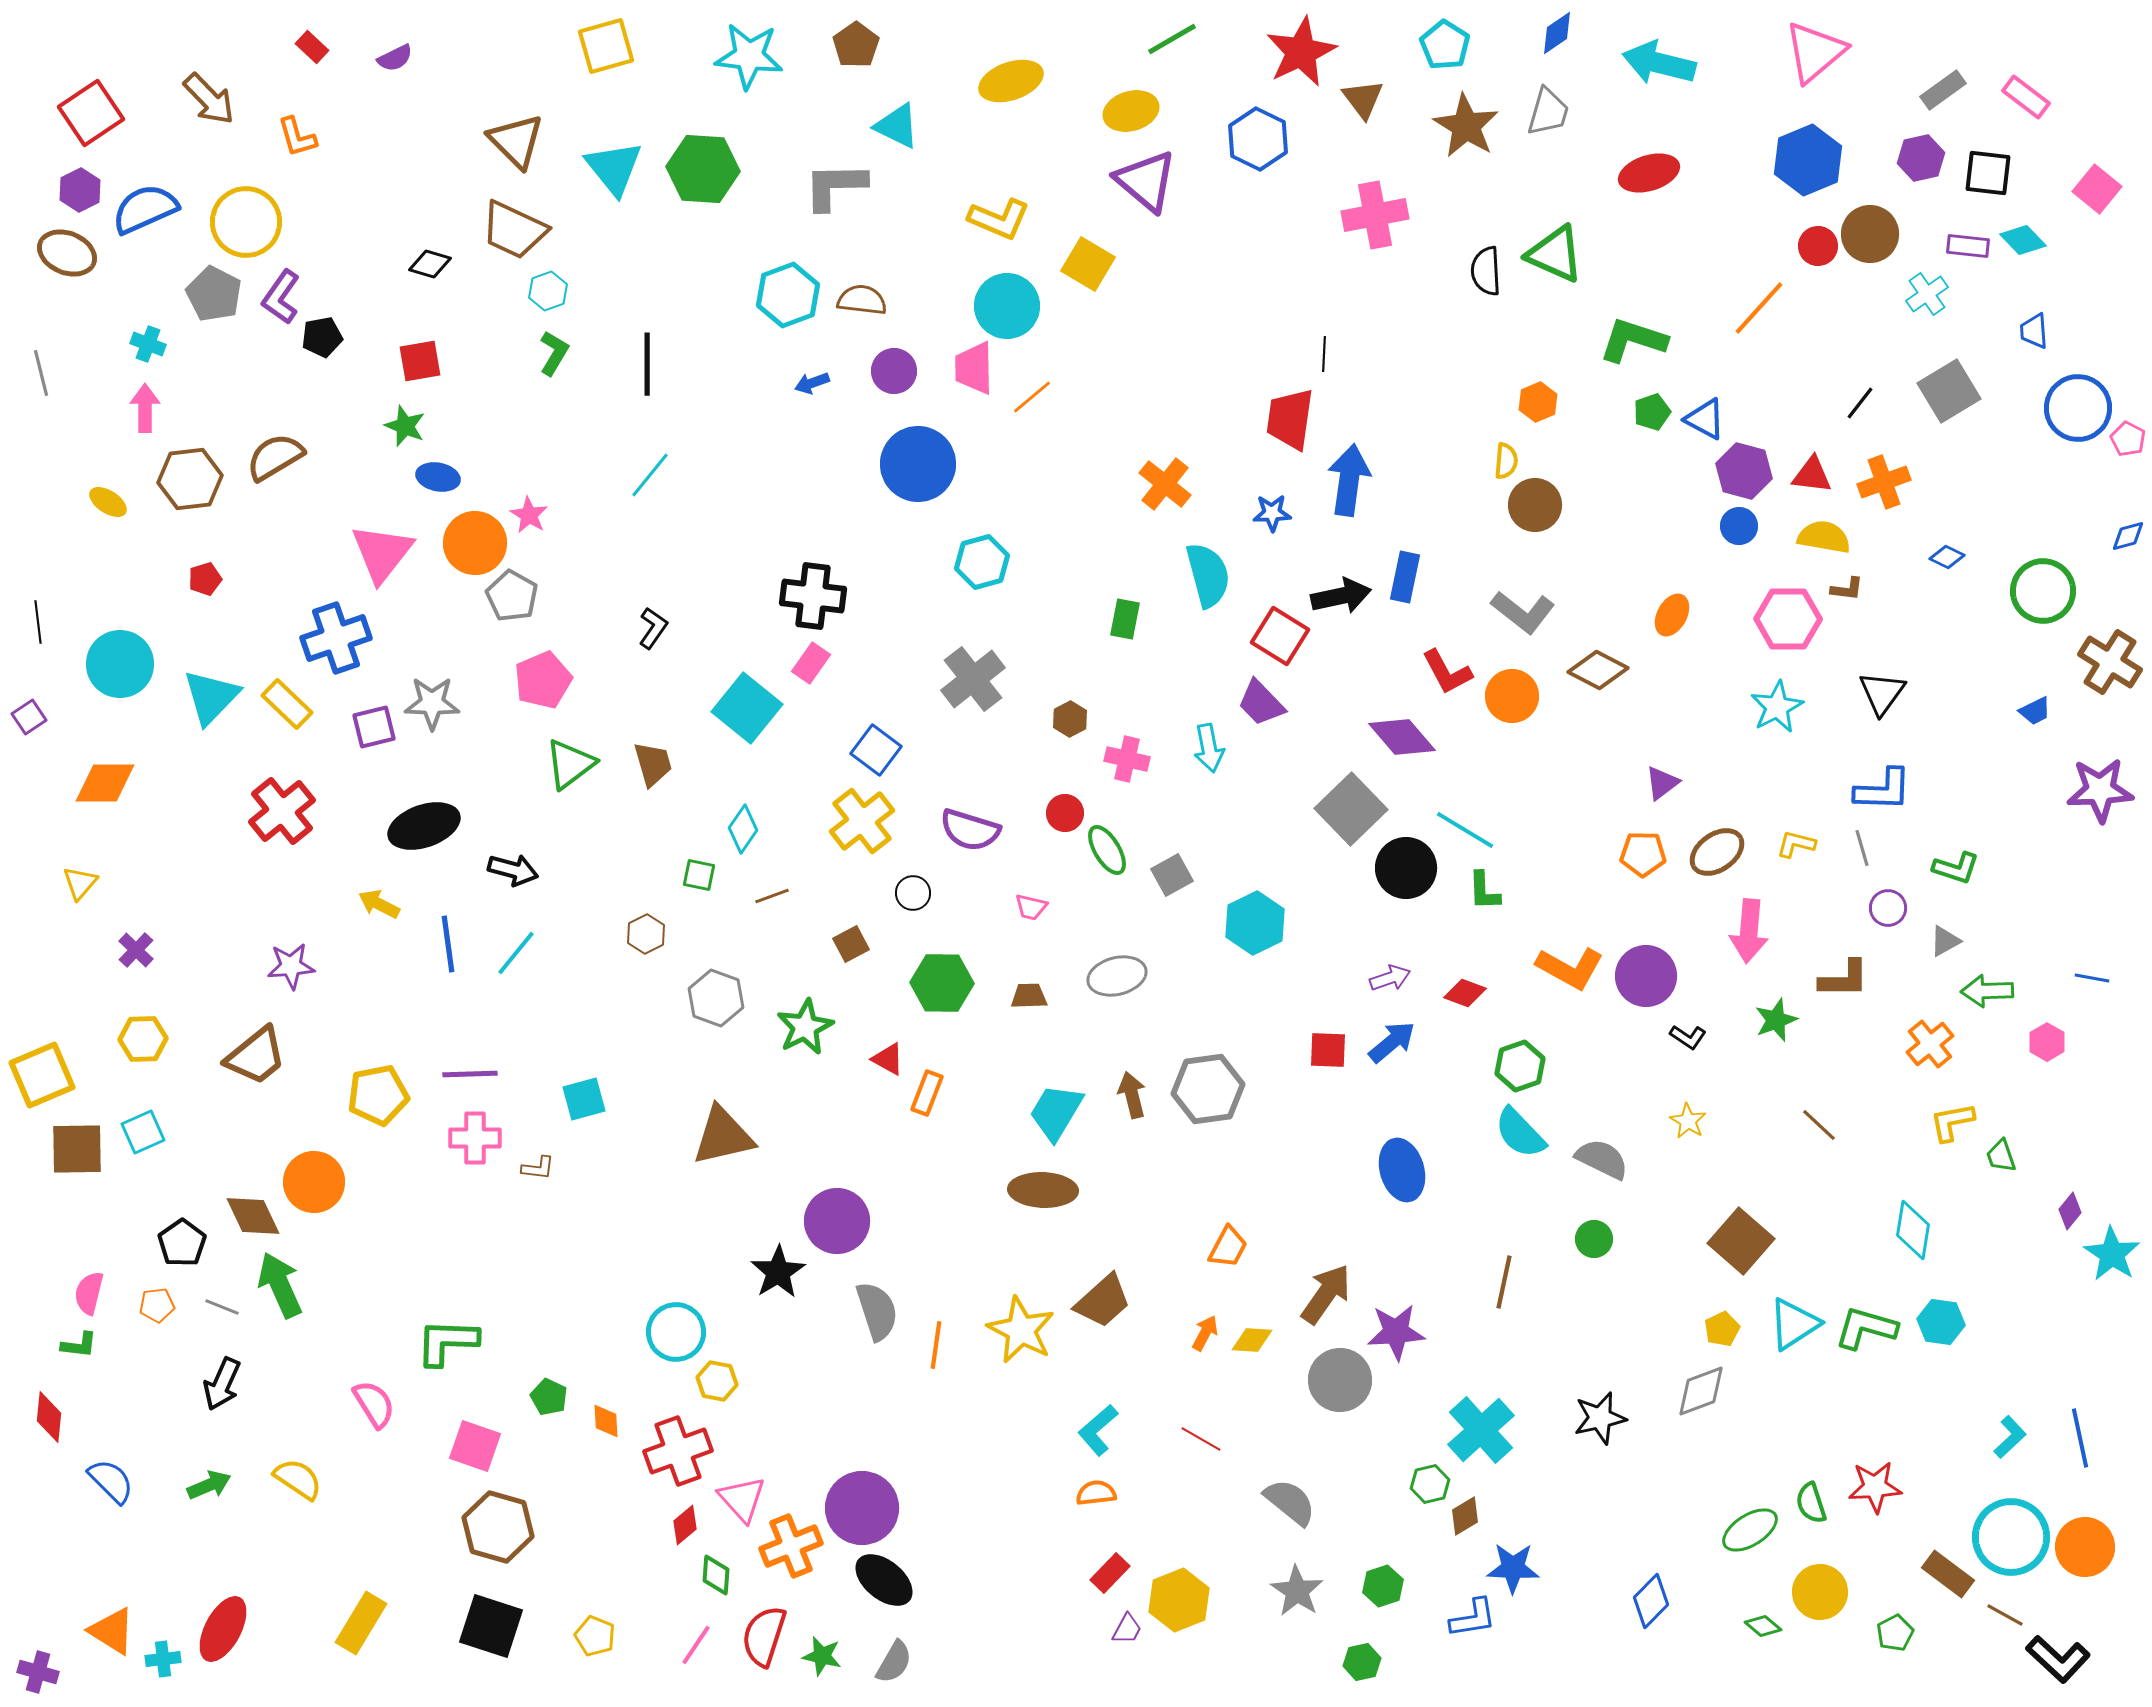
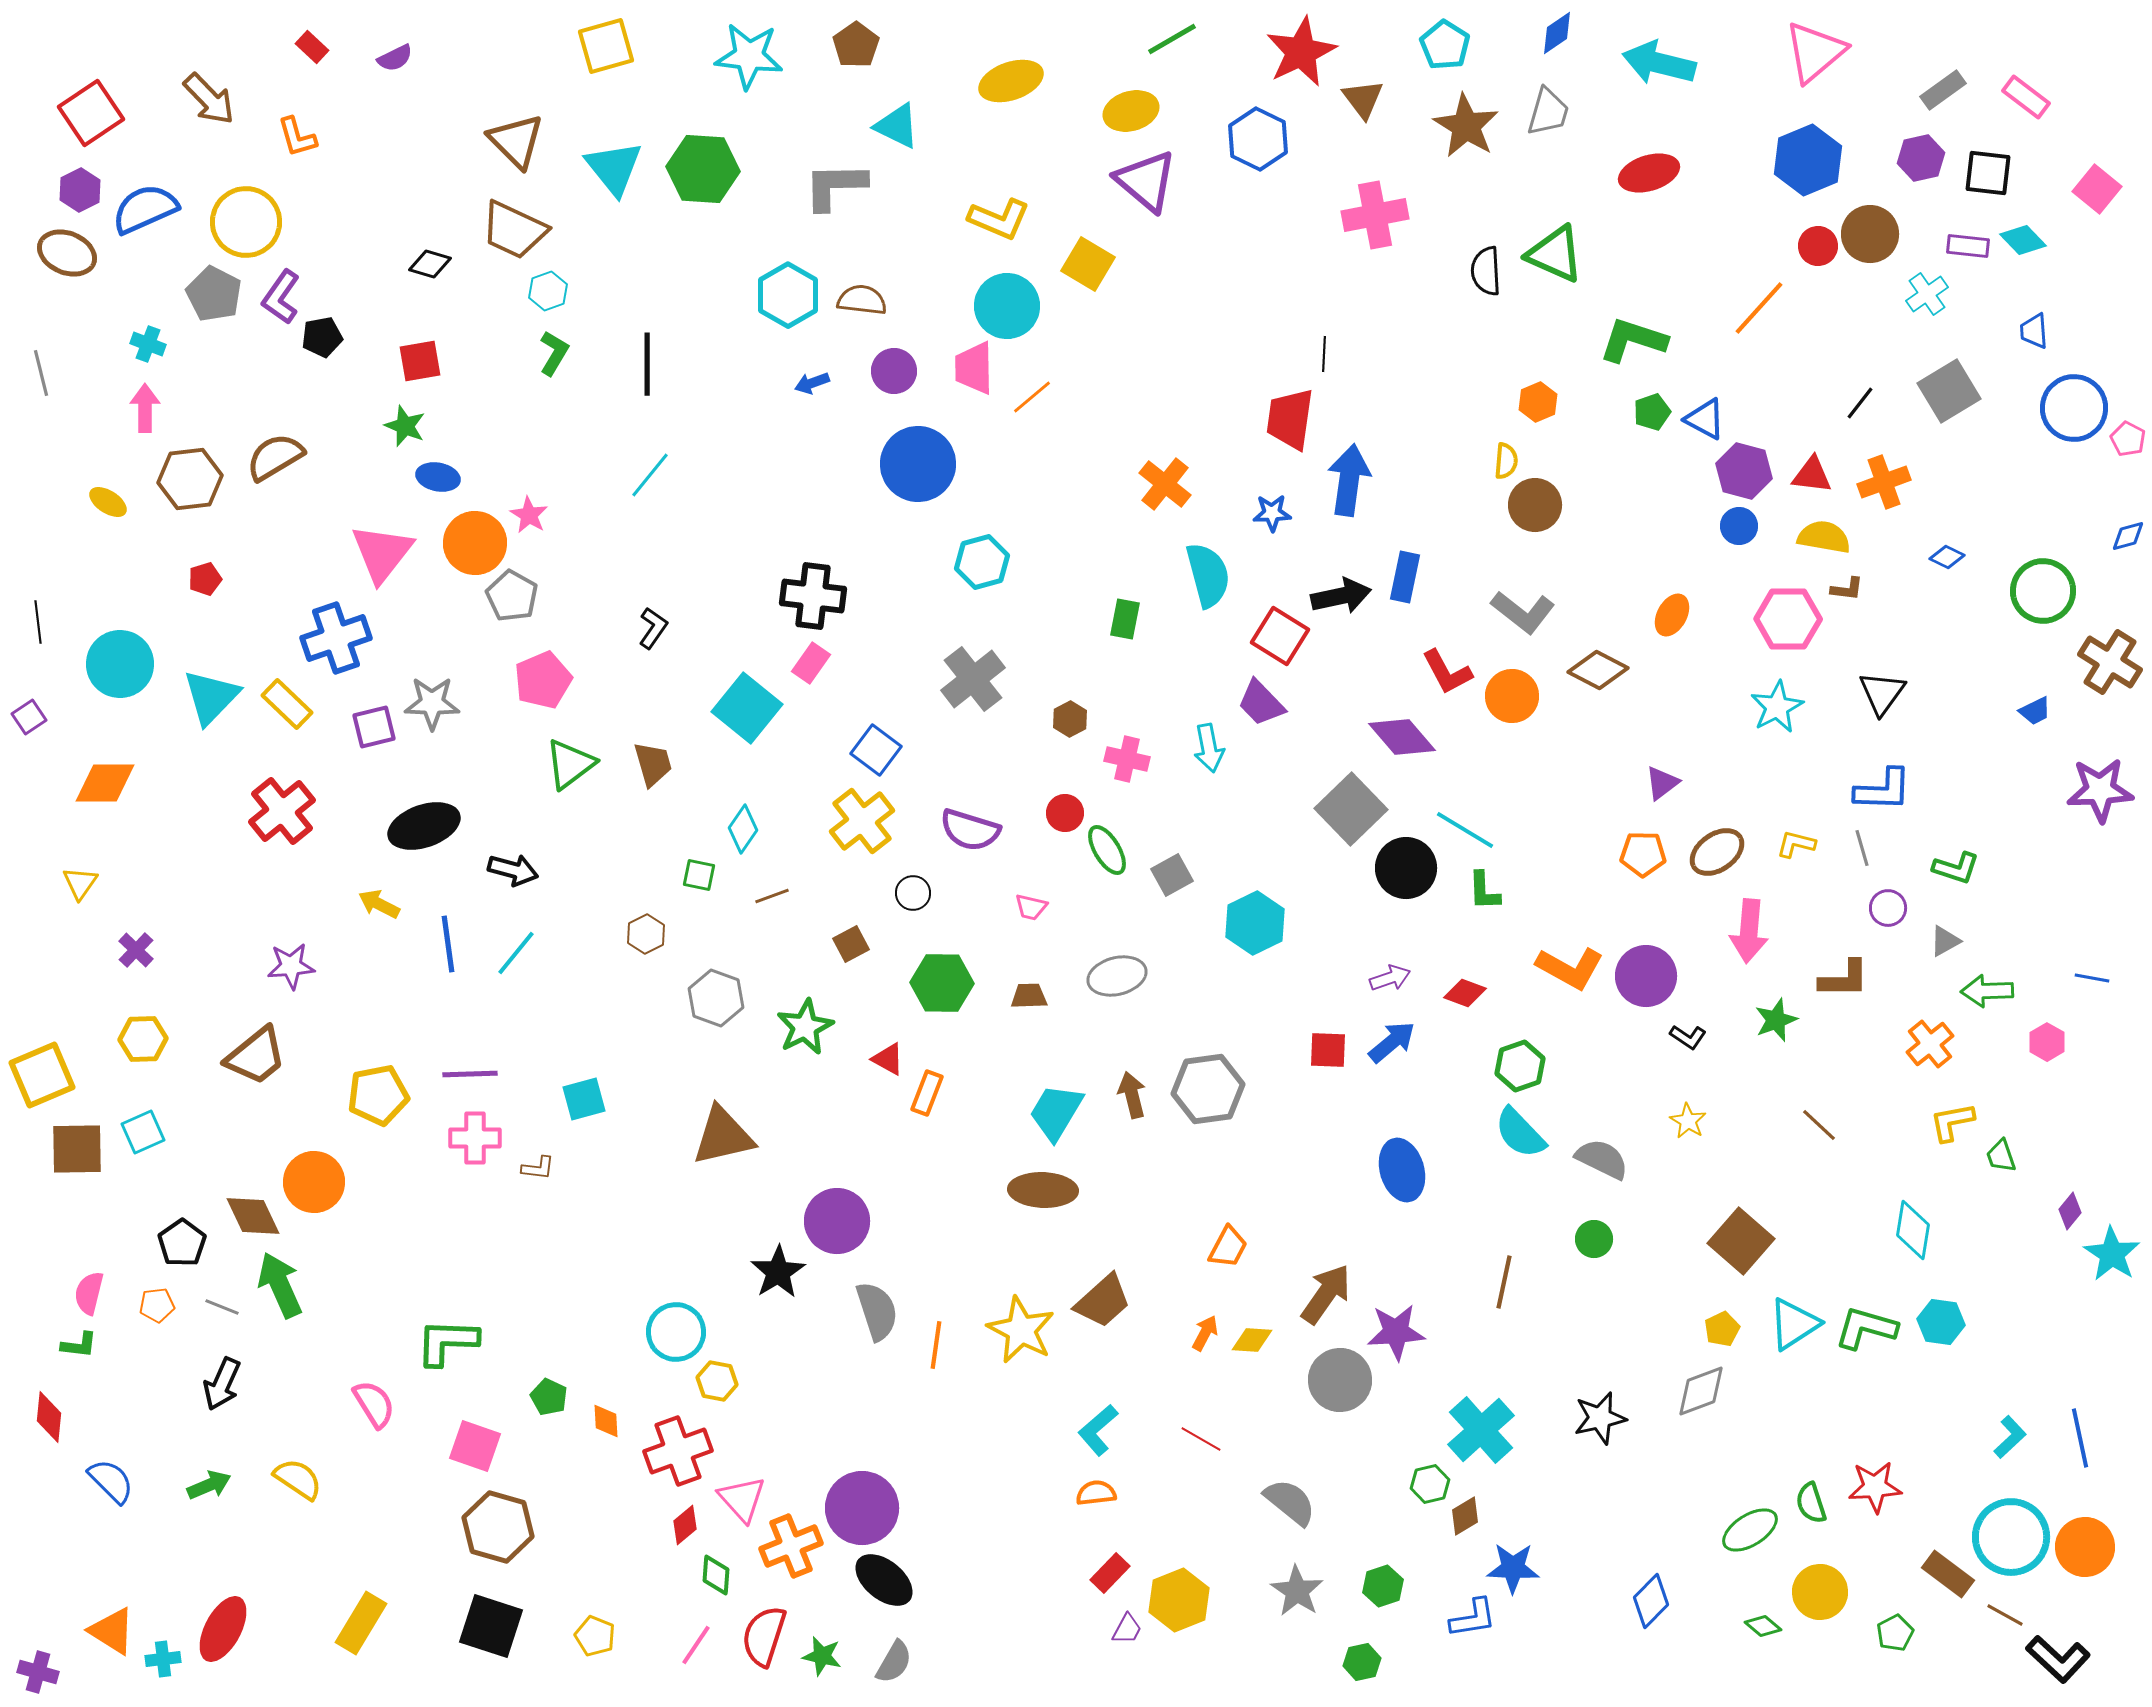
cyan hexagon at (788, 295): rotated 10 degrees counterclockwise
blue circle at (2078, 408): moved 4 px left
yellow triangle at (80, 883): rotated 6 degrees counterclockwise
